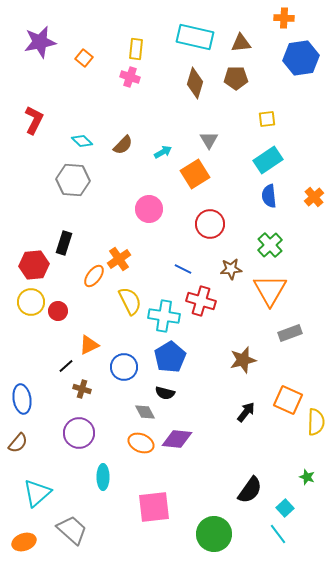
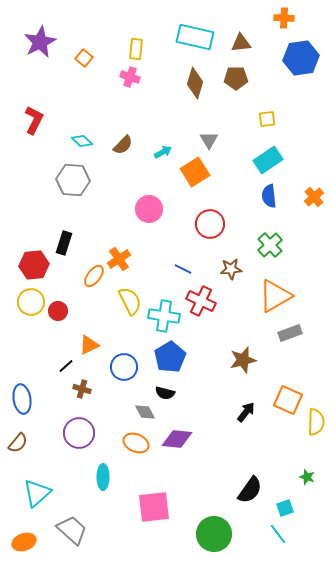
purple star at (40, 42): rotated 16 degrees counterclockwise
orange square at (195, 174): moved 2 px up
orange triangle at (270, 290): moved 5 px right, 6 px down; rotated 30 degrees clockwise
red cross at (201, 301): rotated 8 degrees clockwise
orange ellipse at (141, 443): moved 5 px left
cyan square at (285, 508): rotated 24 degrees clockwise
